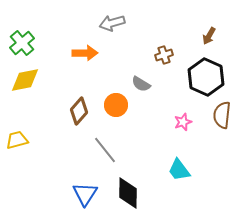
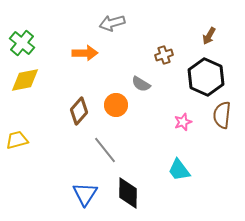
green cross: rotated 10 degrees counterclockwise
